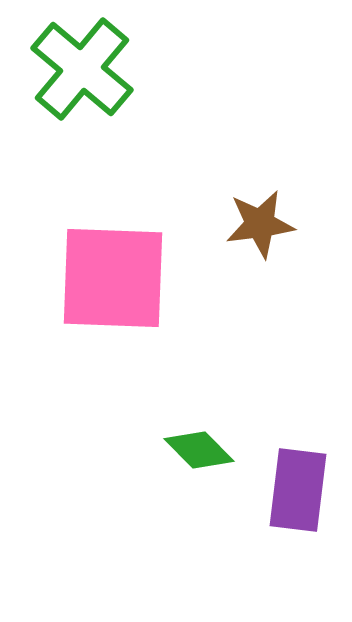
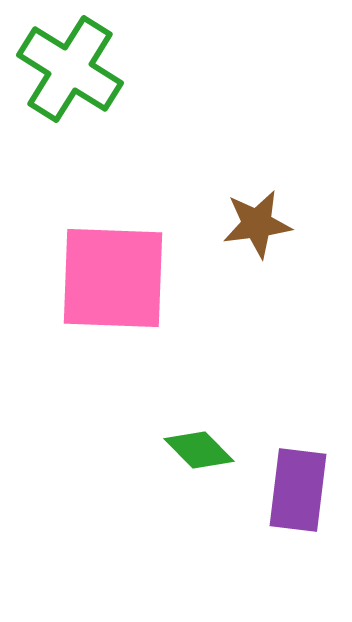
green cross: moved 12 px left; rotated 8 degrees counterclockwise
brown star: moved 3 px left
